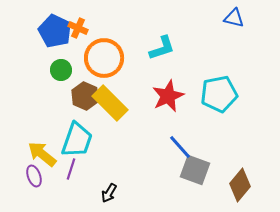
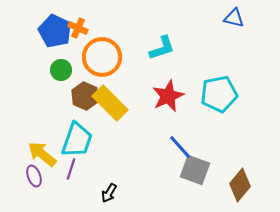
orange circle: moved 2 px left, 1 px up
